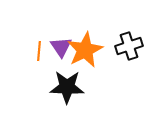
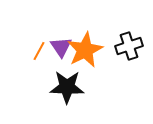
orange line: rotated 24 degrees clockwise
